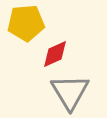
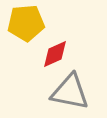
gray triangle: rotated 48 degrees counterclockwise
